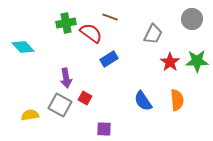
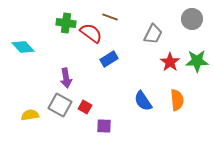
green cross: rotated 18 degrees clockwise
red square: moved 9 px down
purple square: moved 3 px up
